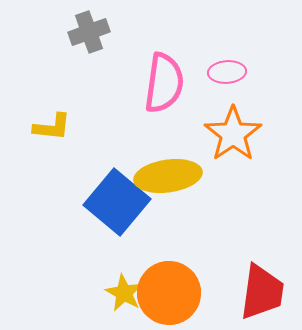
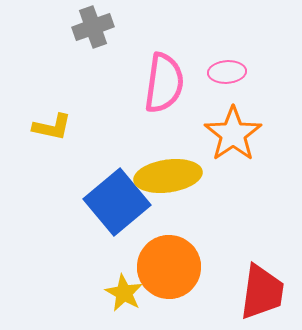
gray cross: moved 4 px right, 5 px up
yellow L-shape: rotated 6 degrees clockwise
blue square: rotated 10 degrees clockwise
orange circle: moved 26 px up
